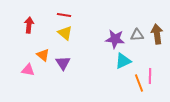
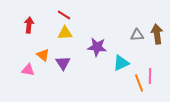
red line: rotated 24 degrees clockwise
yellow triangle: rotated 42 degrees counterclockwise
purple star: moved 18 px left, 8 px down
cyan triangle: moved 2 px left, 2 px down
